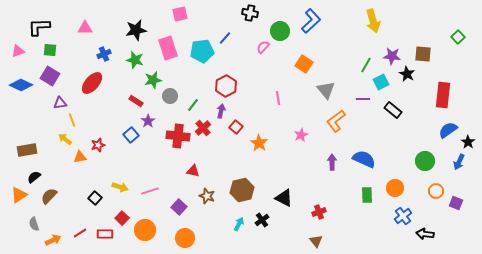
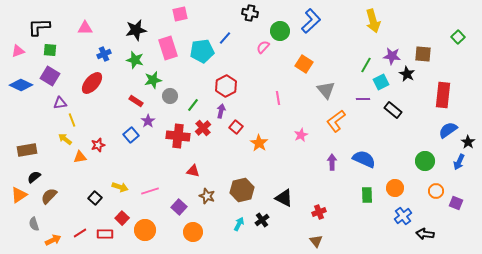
orange circle at (185, 238): moved 8 px right, 6 px up
